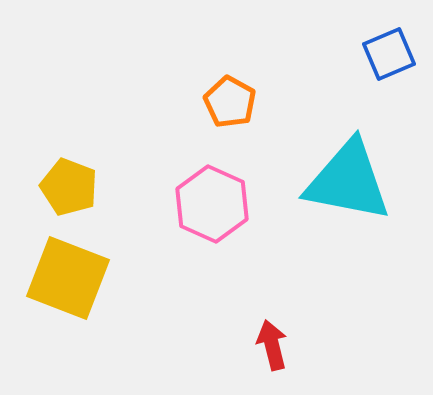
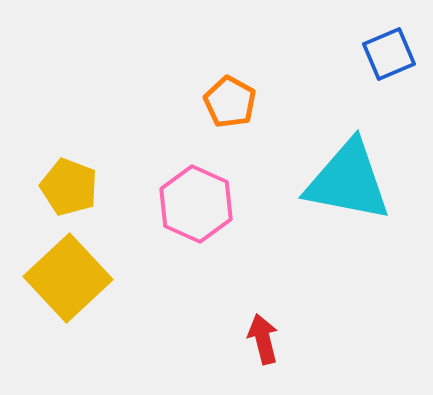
pink hexagon: moved 16 px left
yellow square: rotated 26 degrees clockwise
red arrow: moved 9 px left, 6 px up
